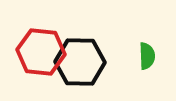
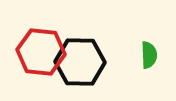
green semicircle: moved 2 px right, 1 px up
